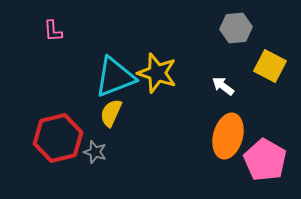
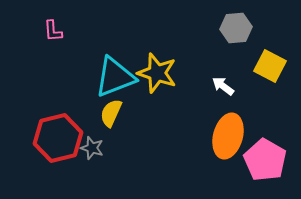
gray star: moved 3 px left, 4 px up
